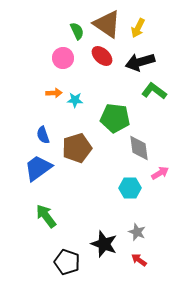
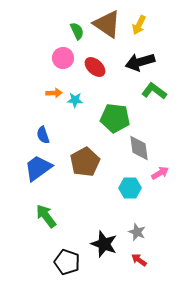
yellow arrow: moved 1 px right, 3 px up
red ellipse: moved 7 px left, 11 px down
brown pentagon: moved 8 px right, 14 px down; rotated 12 degrees counterclockwise
